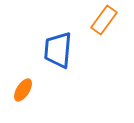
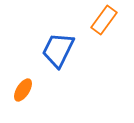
blue trapezoid: rotated 21 degrees clockwise
